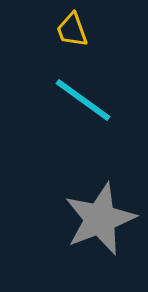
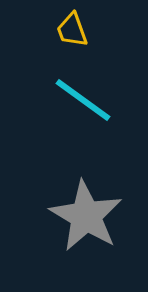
gray star: moved 14 px left, 3 px up; rotated 20 degrees counterclockwise
